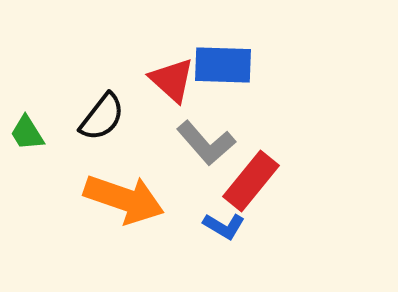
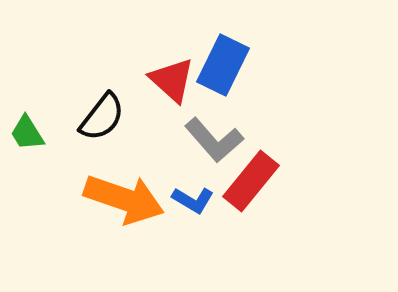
blue rectangle: rotated 66 degrees counterclockwise
gray L-shape: moved 8 px right, 3 px up
blue L-shape: moved 31 px left, 26 px up
